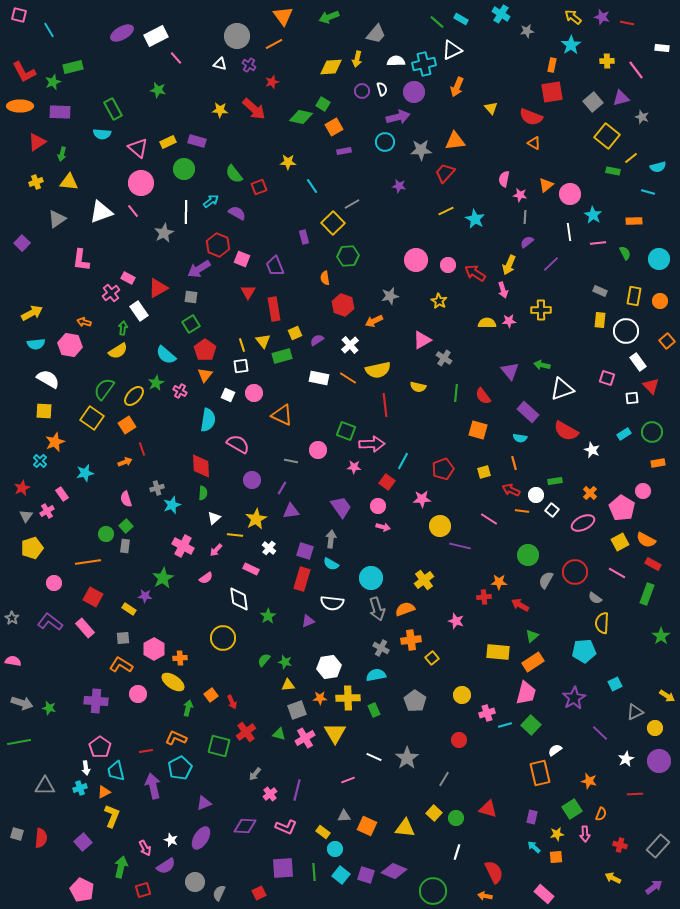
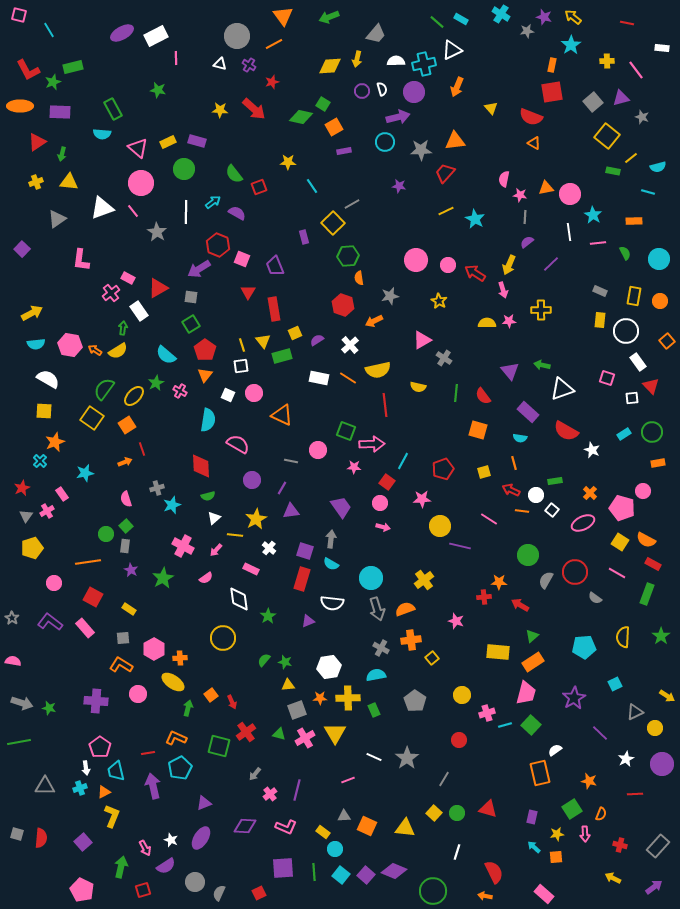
purple star at (602, 17): moved 58 px left
pink line at (176, 58): rotated 40 degrees clockwise
yellow diamond at (331, 67): moved 1 px left, 1 px up
red L-shape at (24, 72): moved 4 px right, 2 px up
orange triangle at (546, 185): moved 3 px down; rotated 28 degrees clockwise
cyan arrow at (211, 201): moved 2 px right, 1 px down
white triangle at (101, 212): moved 1 px right, 4 px up
gray star at (164, 233): moved 7 px left, 1 px up; rotated 12 degrees counterclockwise
purple square at (22, 243): moved 6 px down
orange semicircle at (325, 278): moved 34 px right
orange arrow at (84, 322): moved 11 px right, 28 px down; rotated 16 degrees clockwise
green semicircle at (203, 493): moved 5 px right, 3 px down; rotated 72 degrees clockwise
pink circle at (378, 506): moved 2 px right, 3 px up
pink pentagon at (622, 508): rotated 15 degrees counterclockwise
yellow square at (620, 542): rotated 30 degrees counterclockwise
purple star at (145, 596): moved 14 px left, 26 px up; rotated 24 degrees clockwise
yellow semicircle at (602, 623): moved 21 px right, 14 px down
cyan pentagon at (584, 651): moved 4 px up
red line at (146, 751): moved 2 px right, 2 px down
purple circle at (659, 761): moved 3 px right, 3 px down
green circle at (456, 818): moved 1 px right, 5 px up
purple square at (366, 875): rotated 24 degrees clockwise
